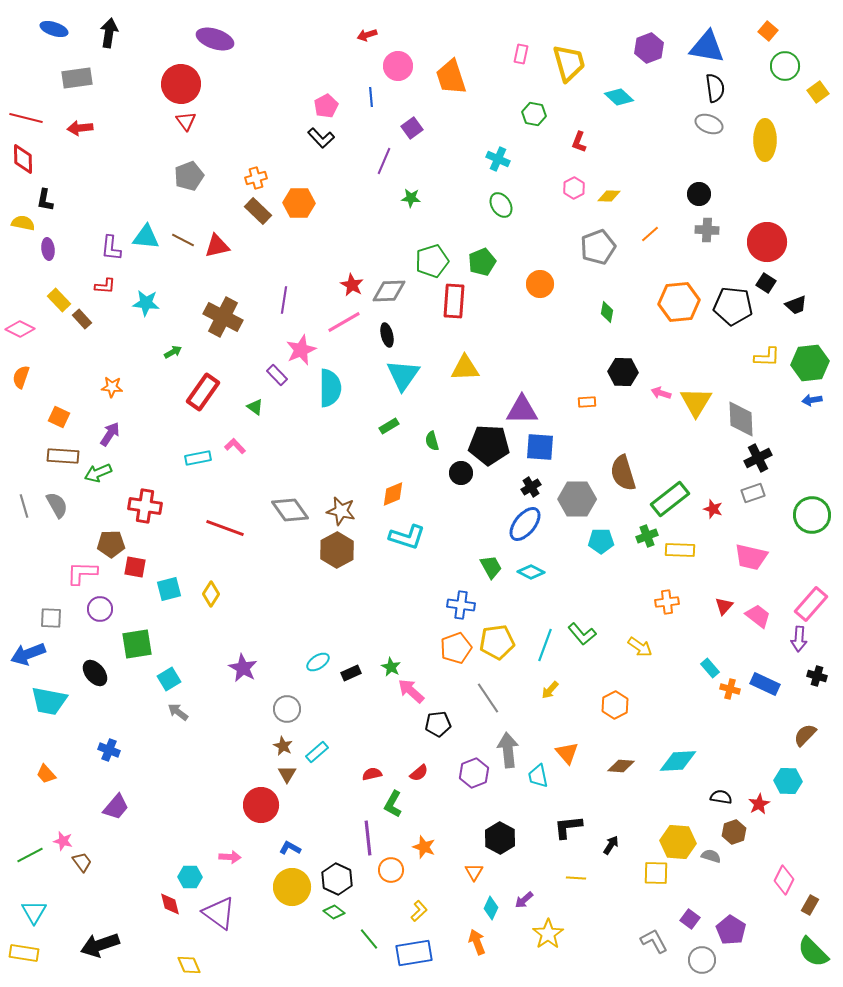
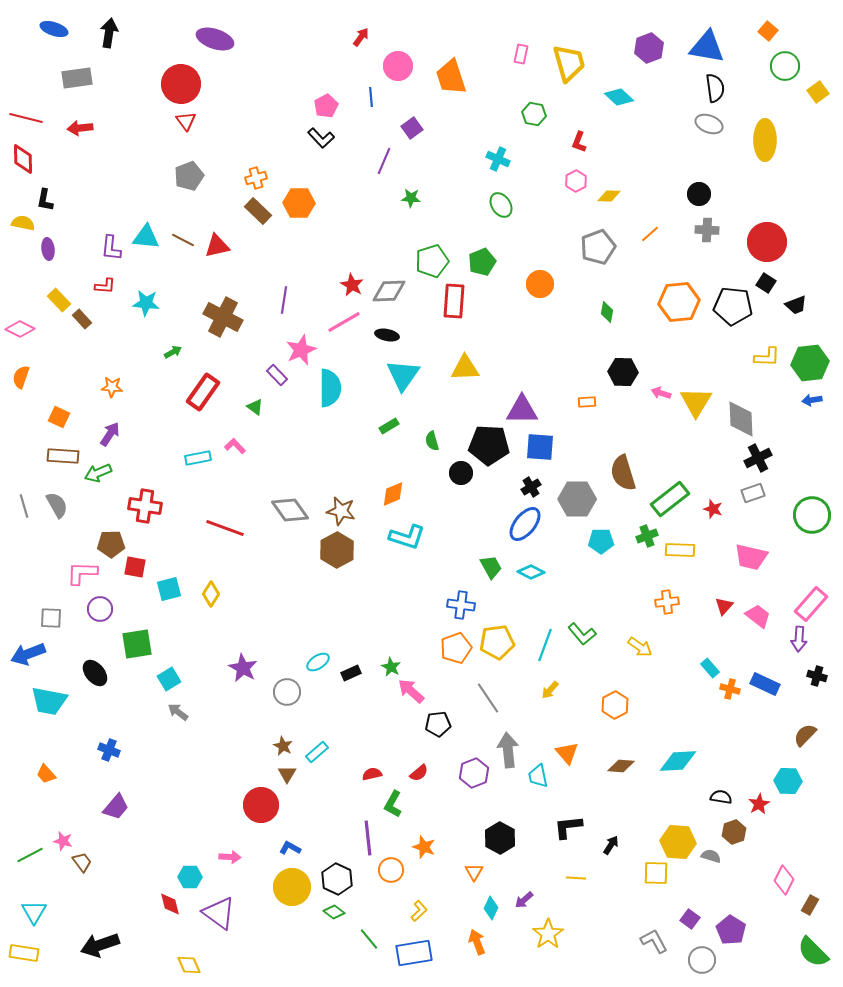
red arrow at (367, 35): moved 6 px left, 2 px down; rotated 144 degrees clockwise
pink hexagon at (574, 188): moved 2 px right, 7 px up
black ellipse at (387, 335): rotated 65 degrees counterclockwise
gray circle at (287, 709): moved 17 px up
